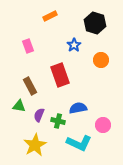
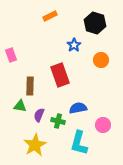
pink rectangle: moved 17 px left, 9 px down
brown rectangle: rotated 30 degrees clockwise
green triangle: moved 1 px right
cyan L-shape: rotated 80 degrees clockwise
